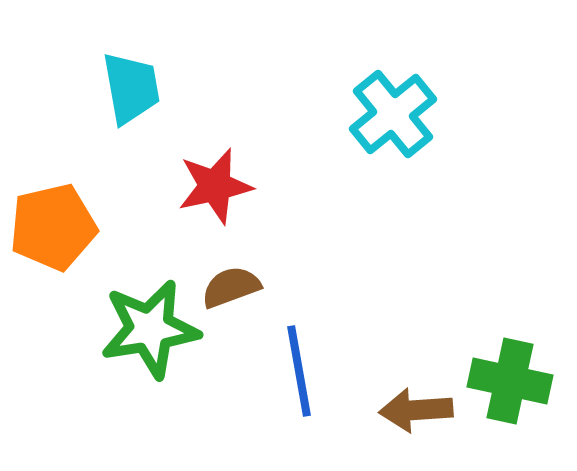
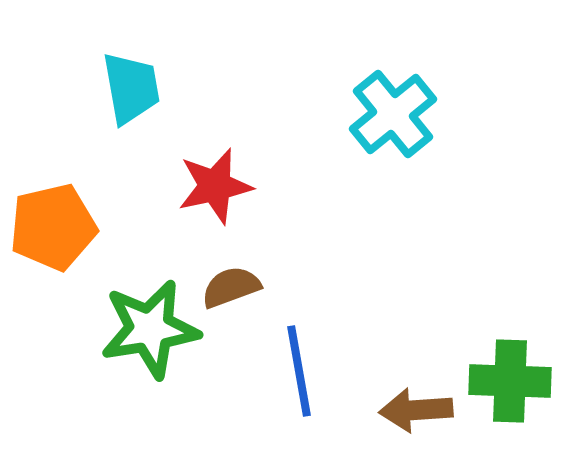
green cross: rotated 10 degrees counterclockwise
